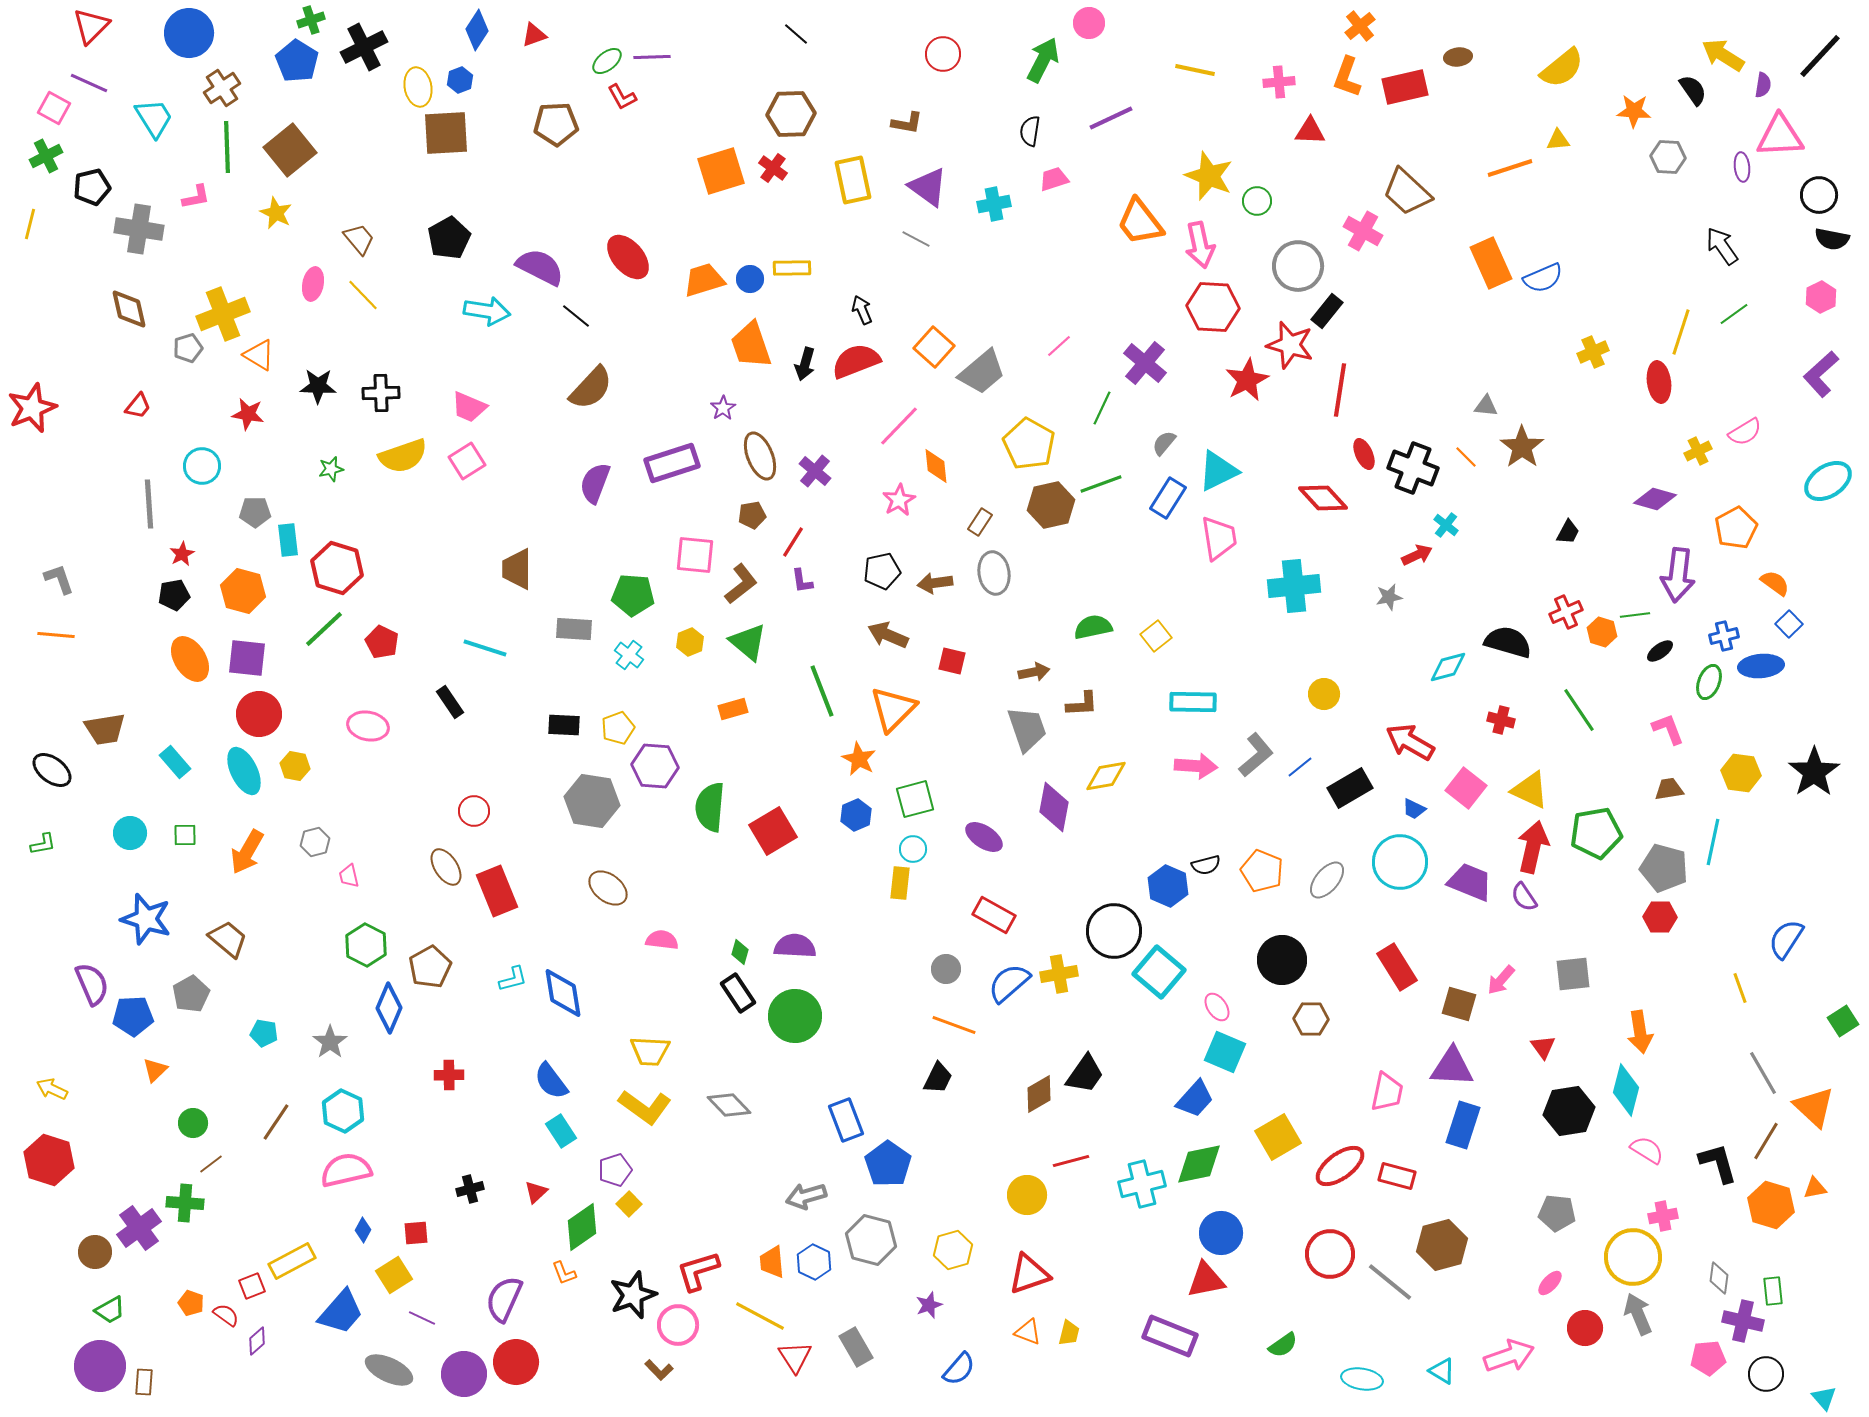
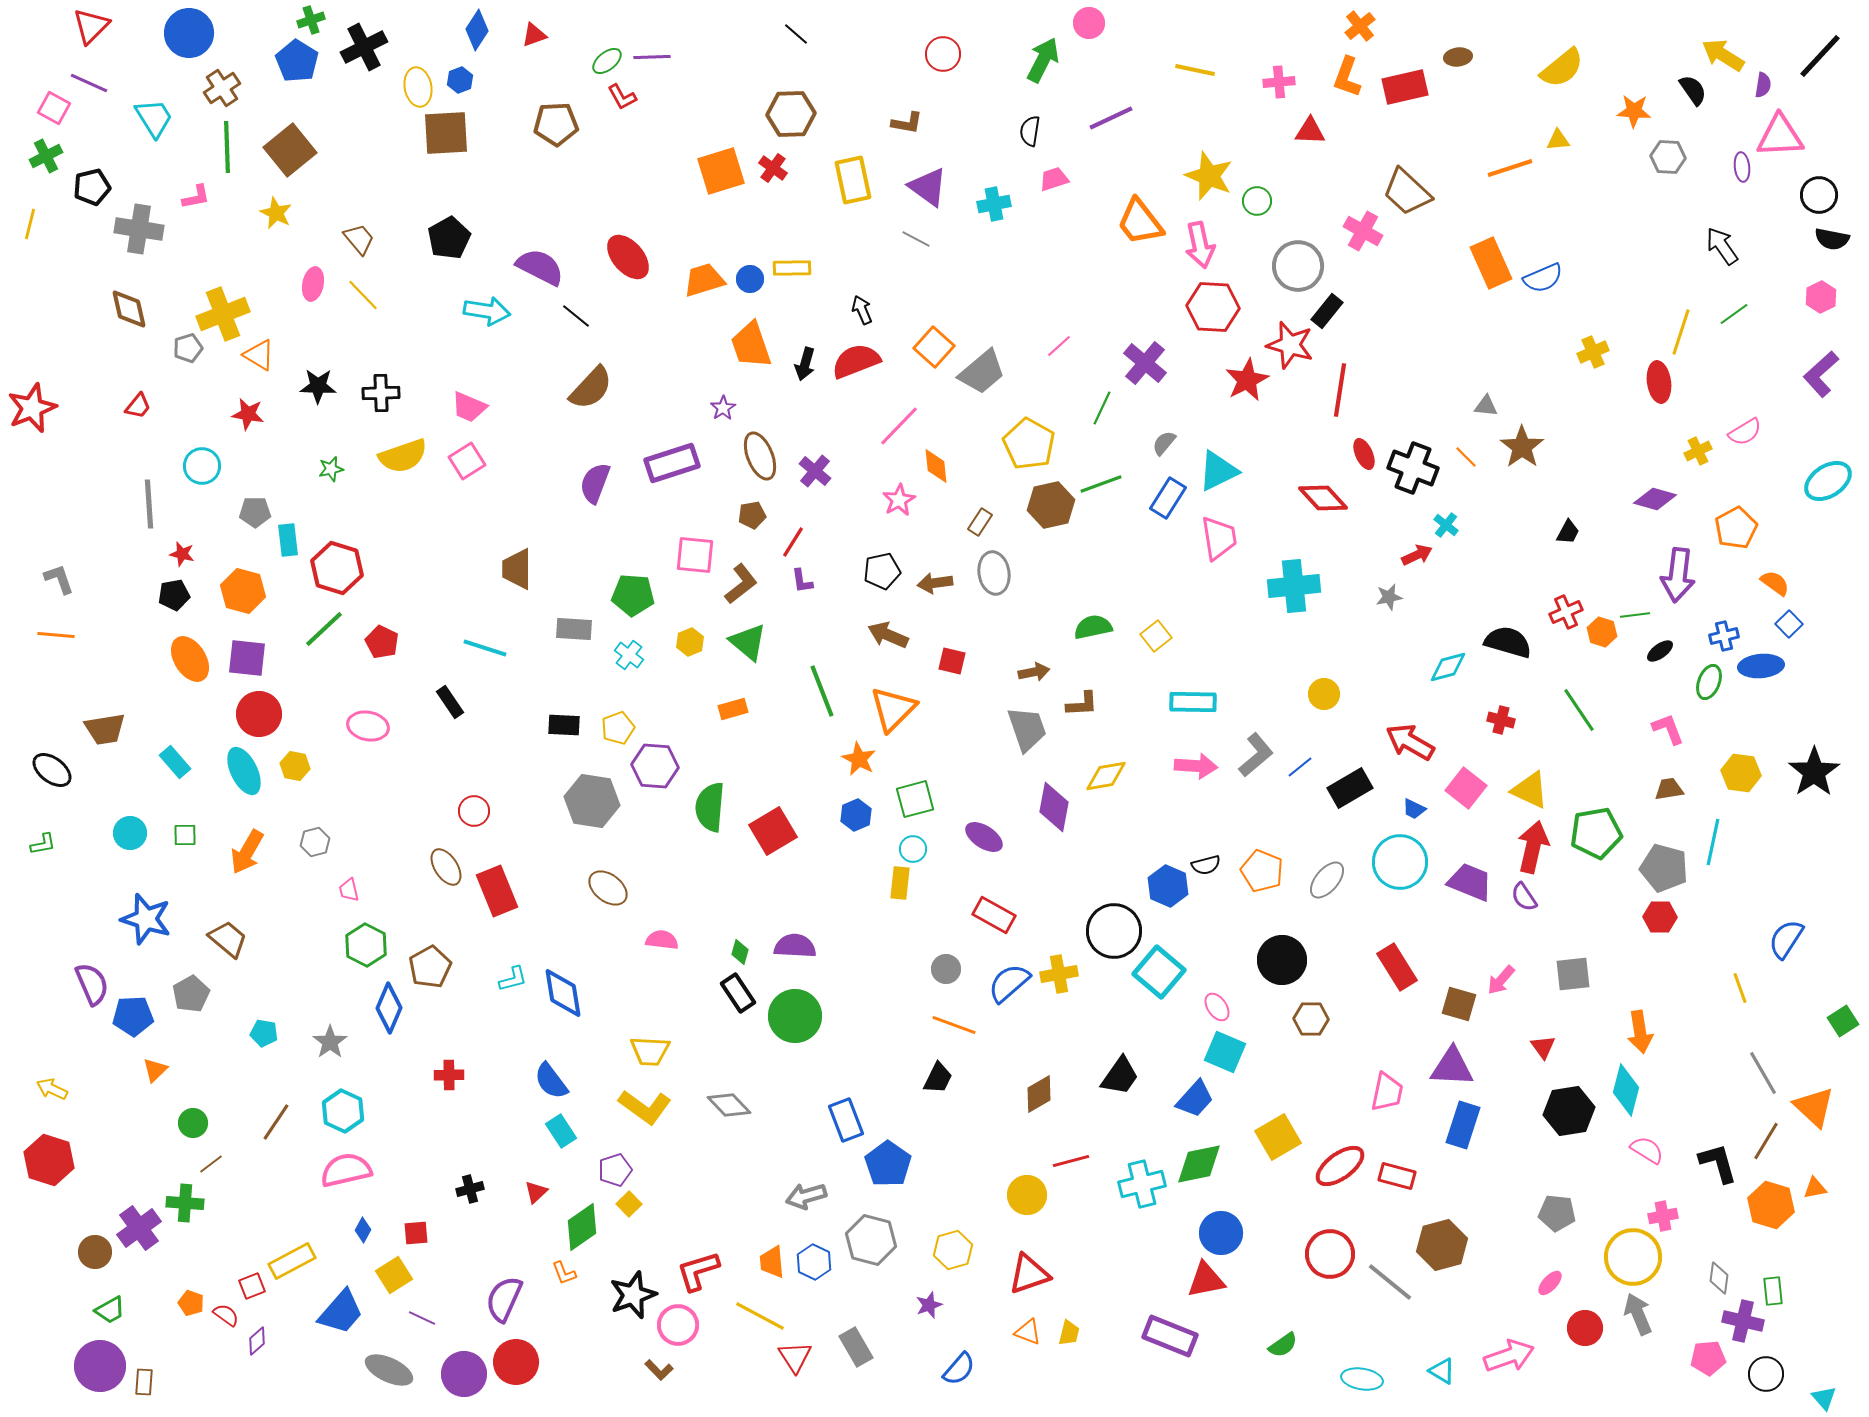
red star at (182, 554): rotated 30 degrees counterclockwise
pink trapezoid at (349, 876): moved 14 px down
black trapezoid at (1085, 1074): moved 35 px right, 2 px down
